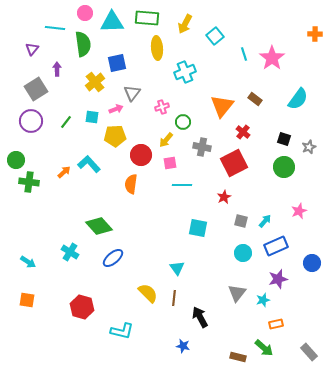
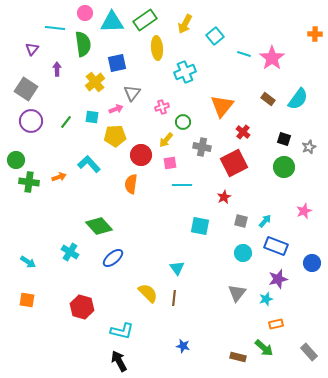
green rectangle at (147, 18): moved 2 px left, 2 px down; rotated 40 degrees counterclockwise
cyan line at (244, 54): rotated 56 degrees counterclockwise
gray square at (36, 89): moved 10 px left; rotated 25 degrees counterclockwise
brown rectangle at (255, 99): moved 13 px right
orange arrow at (64, 172): moved 5 px left, 5 px down; rotated 24 degrees clockwise
pink star at (299, 211): moved 5 px right
cyan square at (198, 228): moved 2 px right, 2 px up
blue rectangle at (276, 246): rotated 45 degrees clockwise
cyan star at (263, 300): moved 3 px right, 1 px up
black arrow at (200, 317): moved 81 px left, 44 px down
